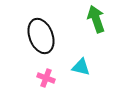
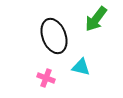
green arrow: rotated 124 degrees counterclockwise
black ellipse: moved 13 px right
